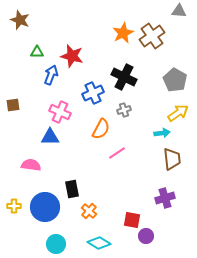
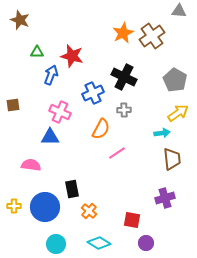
gray cross: rotated 16 degrees clockwise
purple circle: moved 7 px down
